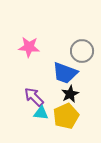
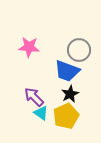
gray circle: moved 3 px left, 1 px up
blue trapezoid: moved 2 px right, 2 px up
cyan triangle: rotated 28 degrees clockwise
